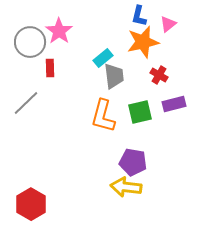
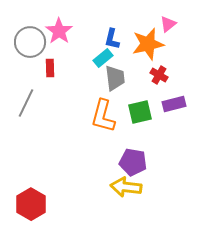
blue L-shape: moved 27 px left, 23 px down
orange star: moved 5 px right, 2 px down
gray trapezoid: moved 1 px right, 2 px down
gray line: rotated 20 degrees counterclockwise
